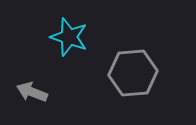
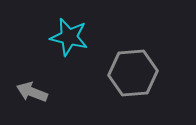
cyan star: rotated 6 degrees counterclockwise
